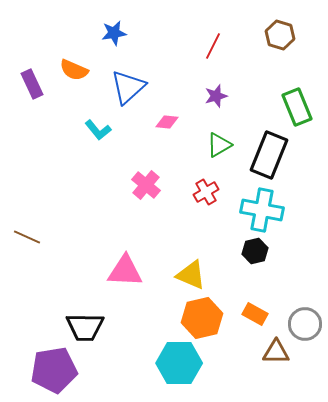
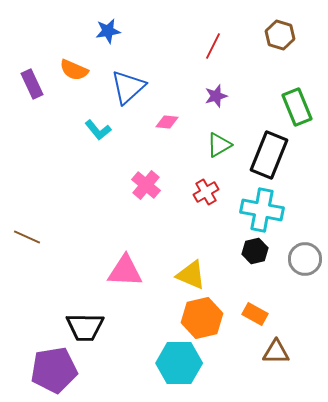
blue star: moved 6 px left, 2 px up
gray circle: moved 65 px up
